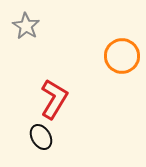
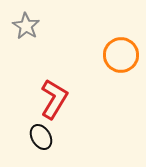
orange circle: moved 1 px left, 1 px up
